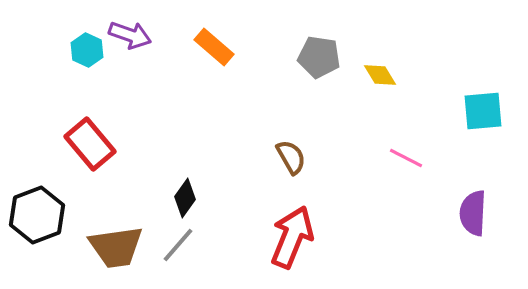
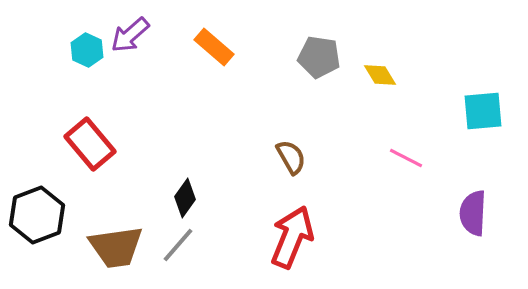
purple arrow: rotated 120 degrees clockwise
